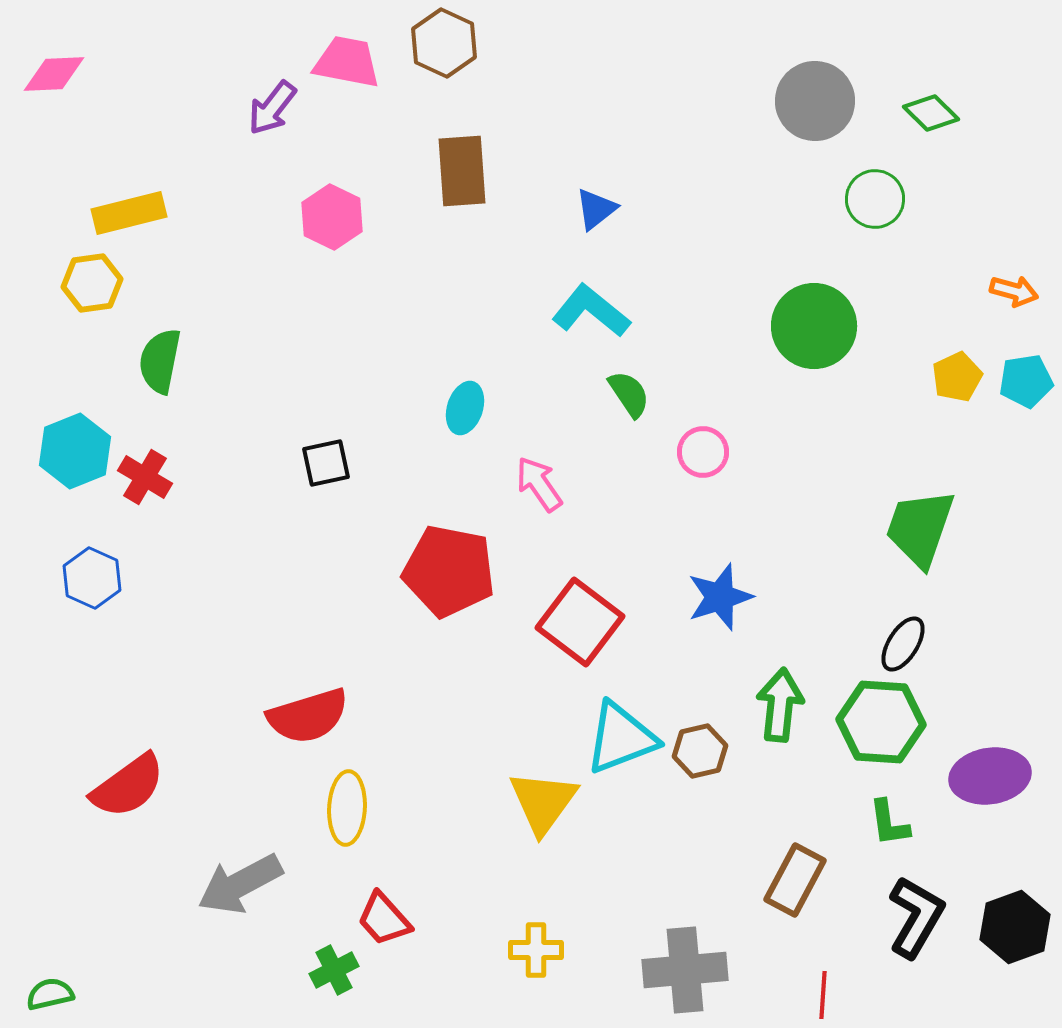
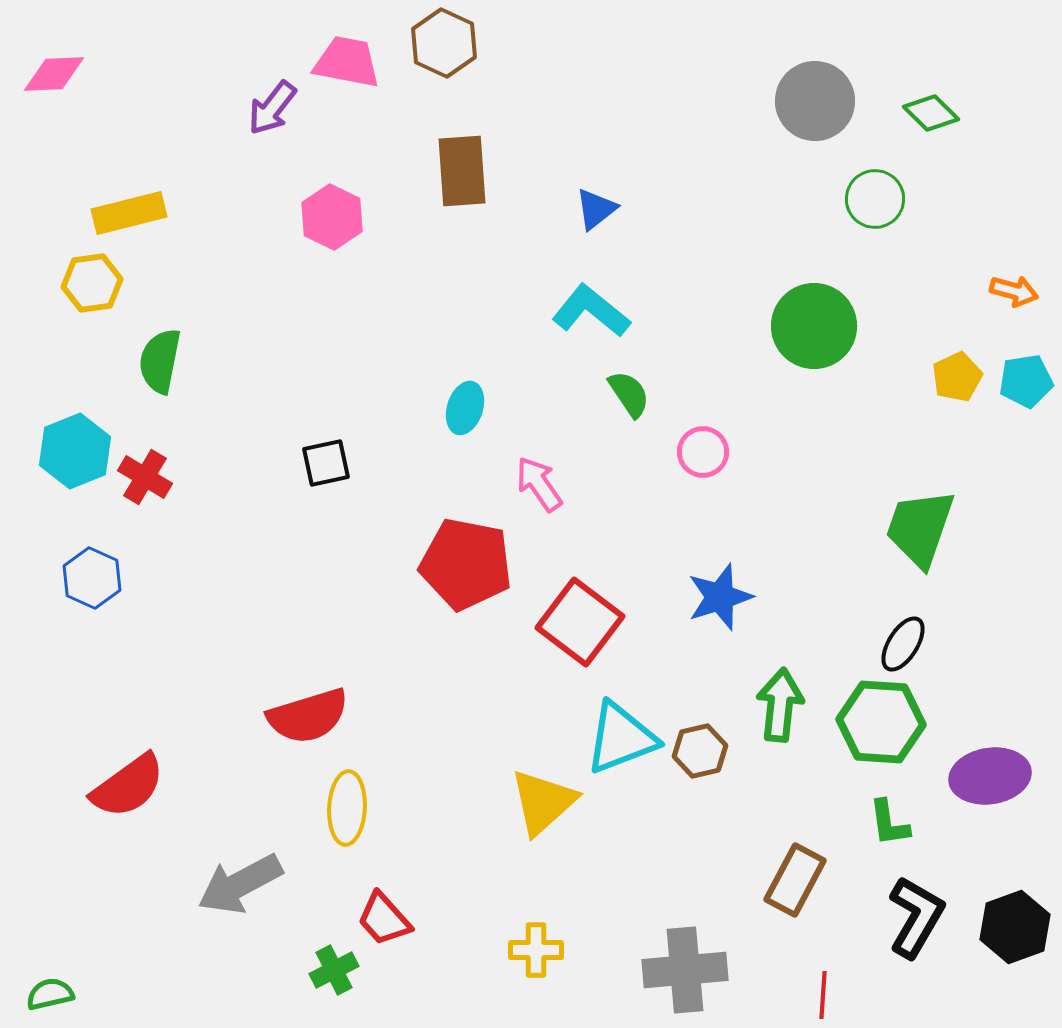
red pentagon at (449, 571): moved 17 px right, 7 px up
yellow triangle at (543, 802): rotated 12 degrees clockwise
